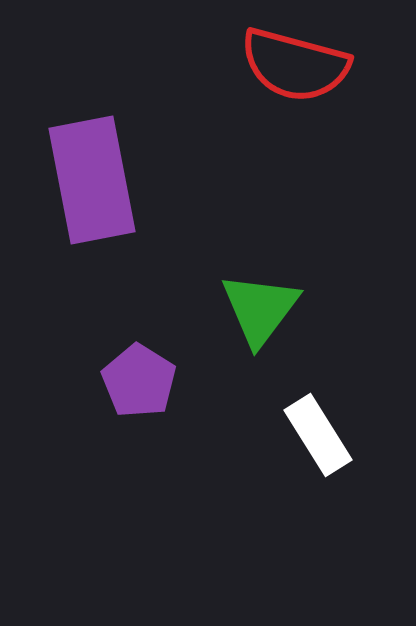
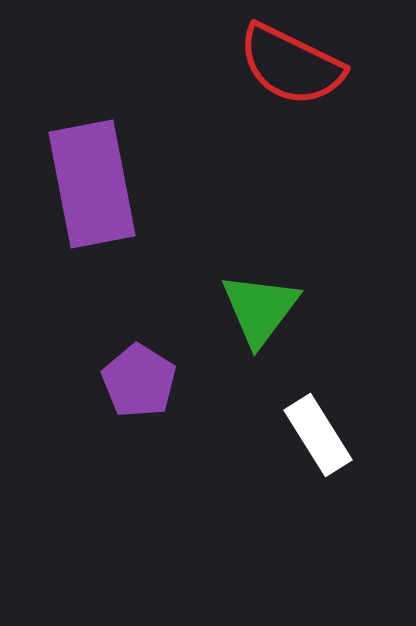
red semicircle: moved 4 px left; rotated 11 degrees clockwise
purple rectangle: moved 4 px down
